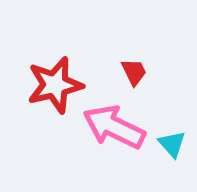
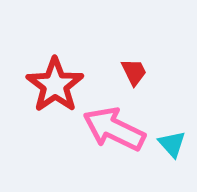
red star: rotated 22 degrees counterclockwise
pink arrow: moved 2 px down
